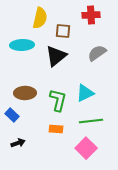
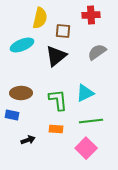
cyan ellipse: rotated 20 degrees counterclockwise
gray semicircle: moved 1 px up
brown ellipse: moved 4 px left
green L-shape: rotated 20 degrees counterclockwise
blue rectangle: rotated 32 degrees counterclockwise
black arrow: moved 10 px right, 3 px up
